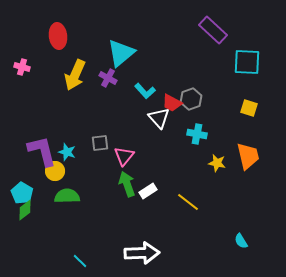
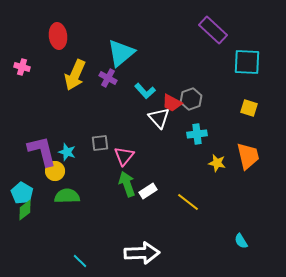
cyan cross: rotated 18 degrees counterclockwise
